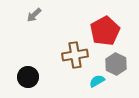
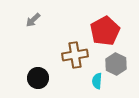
gray arrow: moved 1 px left, 5 px down
black circle: moved 10 px right, 1 px down
cyan semicircle: rotated 56 degrees counterclockwise
